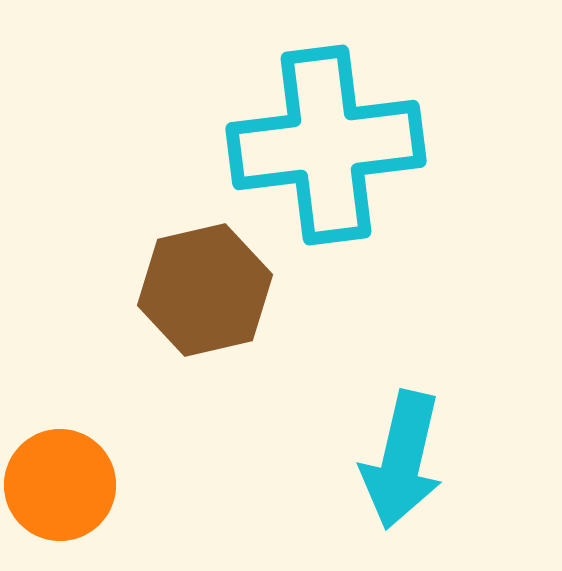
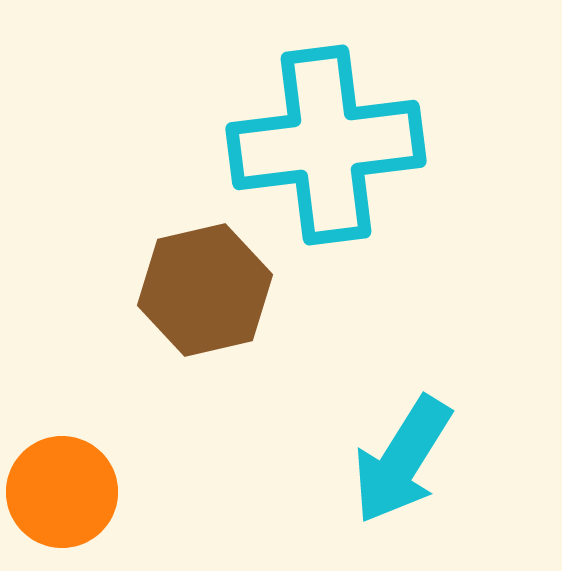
cyan arrow: rotated 19 degrees clockwise
orange circle: moved 2 px right, 7 px down
